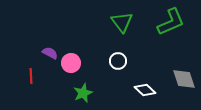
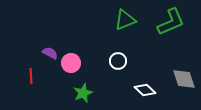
green triangle: moved 3 px right, 2 px up; rotated 45 degrees clockwise
